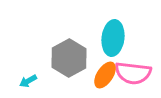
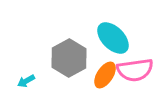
cyan ellipse: rotated 52 degrees counterclockwise
pink semicircle: moved 2 px right, 3 px up; rotated 15 degrees counterclockwise
cyan arrow: moved 2 px left
